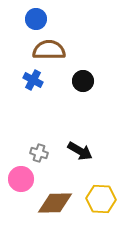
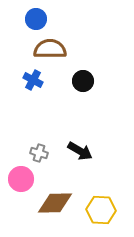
brown semicircle: moved 1 px right, 1 px up
yellow hexagon: moved 11 px down
